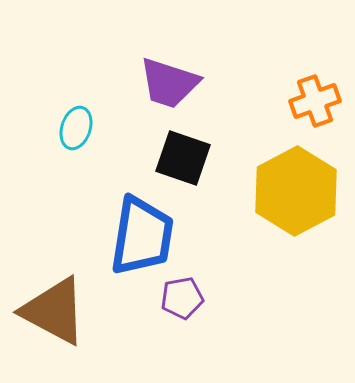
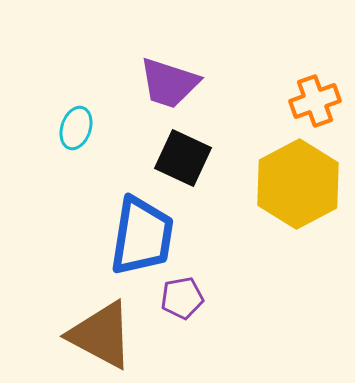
black square: rotated 6 degrees clockwise
yellow hexagon: moved 2 px right, 7 px up
brown triangle: moved 47 px right, 24 px down
